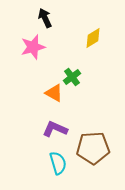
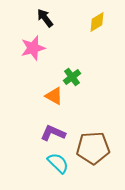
black arrow: rotated 12 degrees counterclockwise
yellow diamond: moved 4 px right, 16 px up
pink star: moved 1 px down
orange triangle: moved 3 px down
purple L-shape: moved 2 px left, 4 px down
cyan semicircle: rotated 30 degrees counterclockwise
